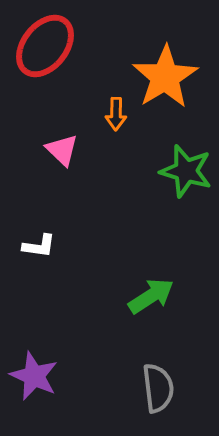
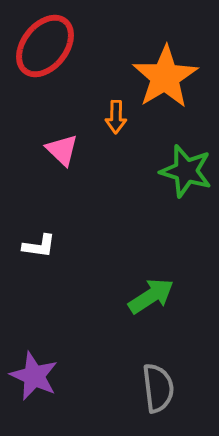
orange arrow: moved 3 px down
